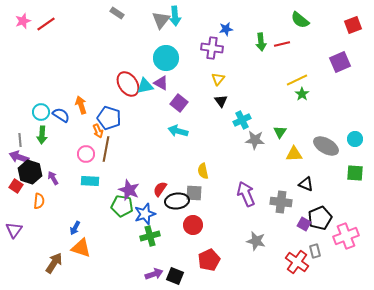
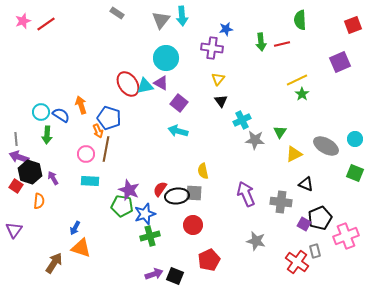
cyan arrow at (175, 16): moved 7 px right
green semicircle at (300, 20): rotated 48 degrees clockwise
green arrow at (42, 135): moved 5 px right
gray line at (20, 140): moved 4 px left, 1 px up
yellow triangle at (294, 154): rotated 24 degrees counterclockwise
green square at (355, 173): rotated 18 degrees clockwise
black ellipse at (177, 201): moved 5 px up
